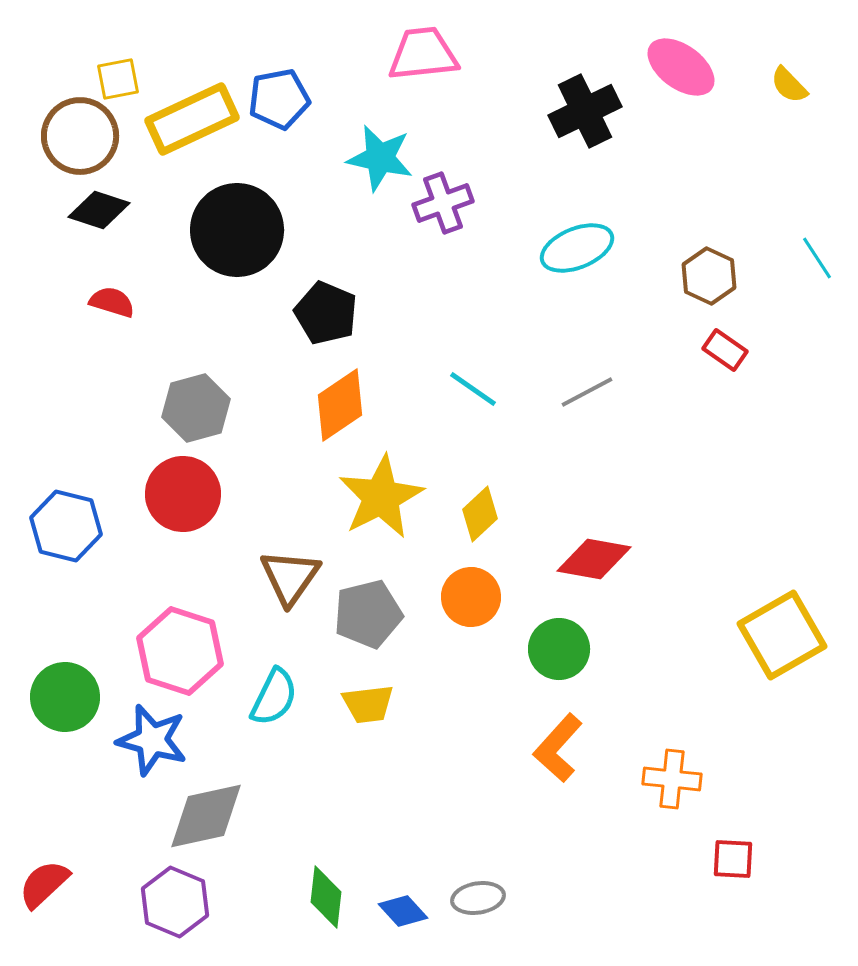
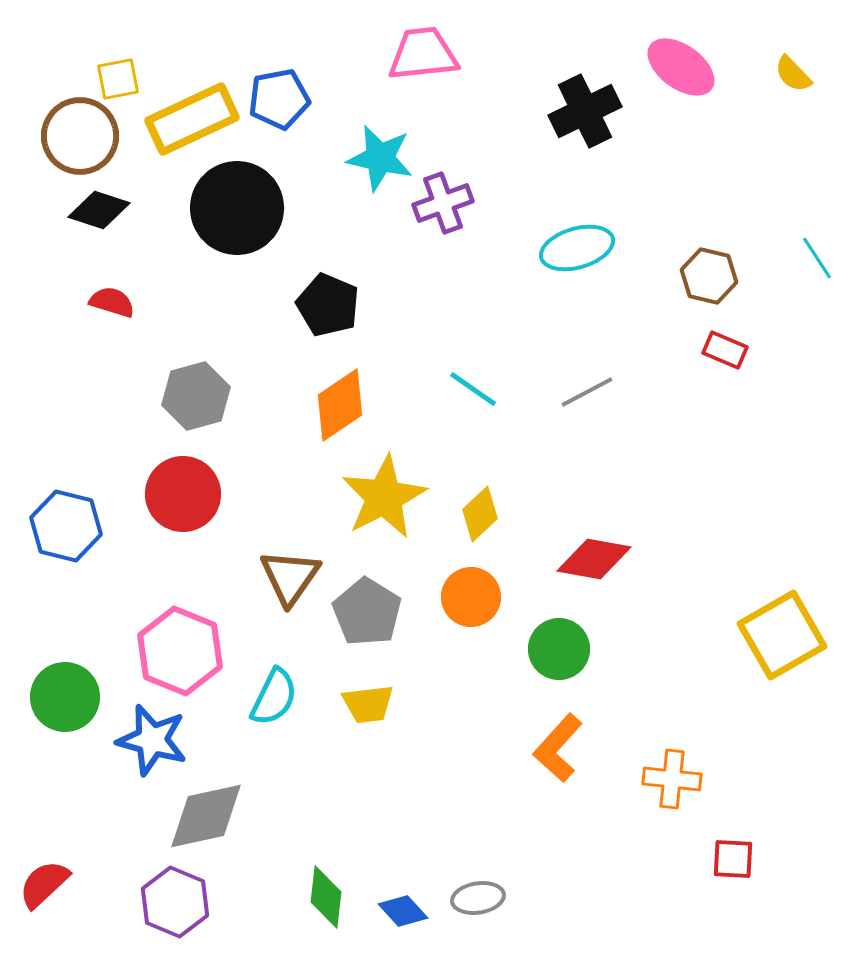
yellow semicircle at (789, 85): moved 4 px right, 11 px up
black circle at (237, 230): moved 22 px up
cyan ellipse at (577, 248): rotated 6 degrees clockwise
brown hexagon at (709, 276): rotated 12 degrees counterclockwise
black pentagon at (326, 313): moved 2 px right, 8 px up
red rectangle at (725, 350): rotated 12 degrees counterclockwise
gray hexagon at (196, 408): moved 12 px up
yellow star at (381, 497): moved 3 px right
gray pentagon at (368, 614): moved 1 px left, 2 px up; rotated 26 degrees counterclockwise
pink hexagon at (180, 651): rotated 4 degrees clockwise
